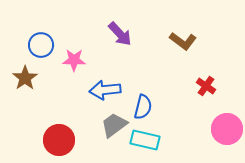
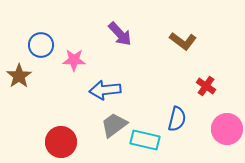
brown star: moved 6 px left, 2 px up
blue semicircle: moved 34 px right, 12 px down
red circle: moved 2 px right, 2 px down
